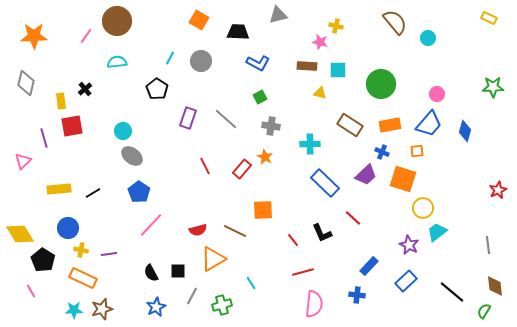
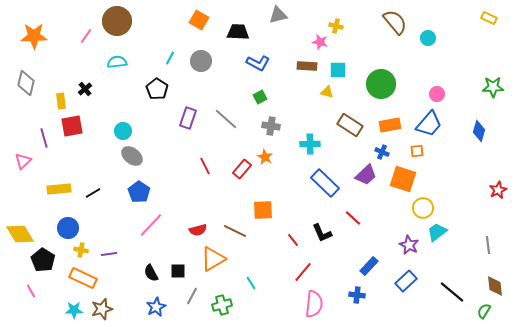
yellow triangle at (320, 93): moved 7 px right, 1 px up
blue diamond at (465, 131): moved 14 px right
red line at (303, 272): rotated 35 degrees counterclockwise
